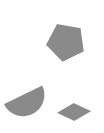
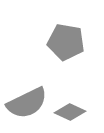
gray diamond: moved 4 px left
